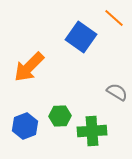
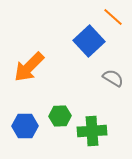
orange line: moved 1 px left, 1 px up
blue square: moved 8 px right, 4 px down; rotated 12 degrees clockwise
gray semicircle: moved 4 px left, 14 px up
blue hexagon: rotated 20 degrees clockwise
